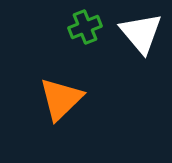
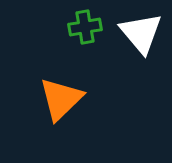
green cross: rotated 12 degrees clockwise
